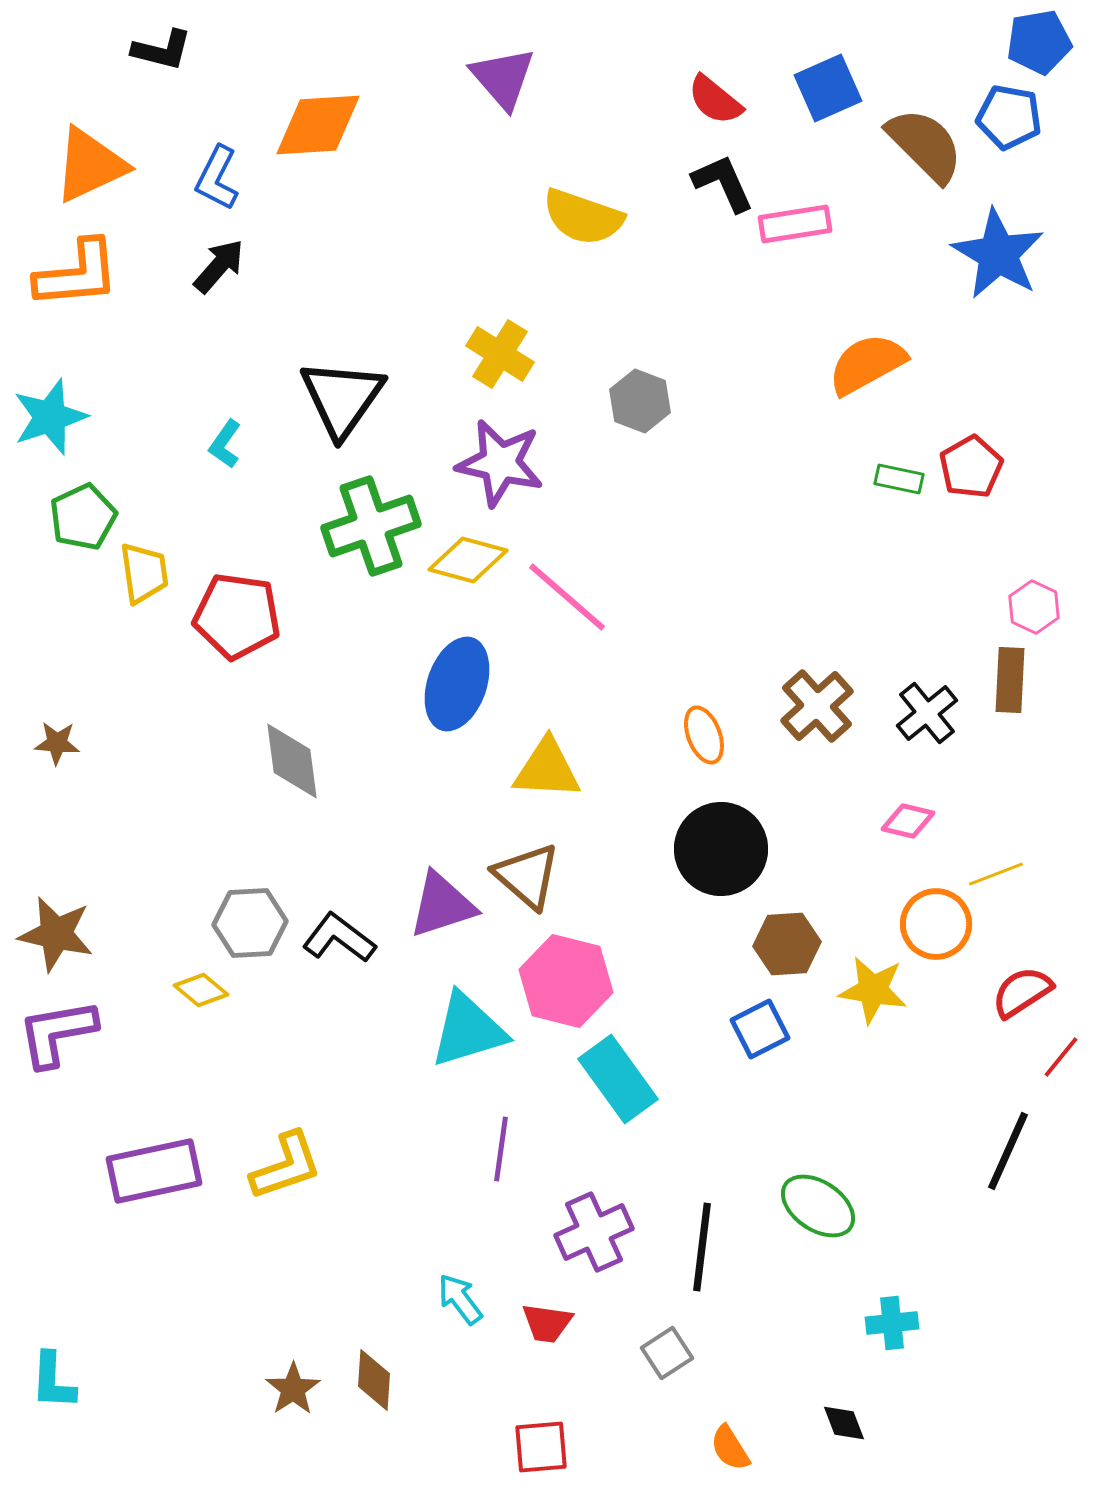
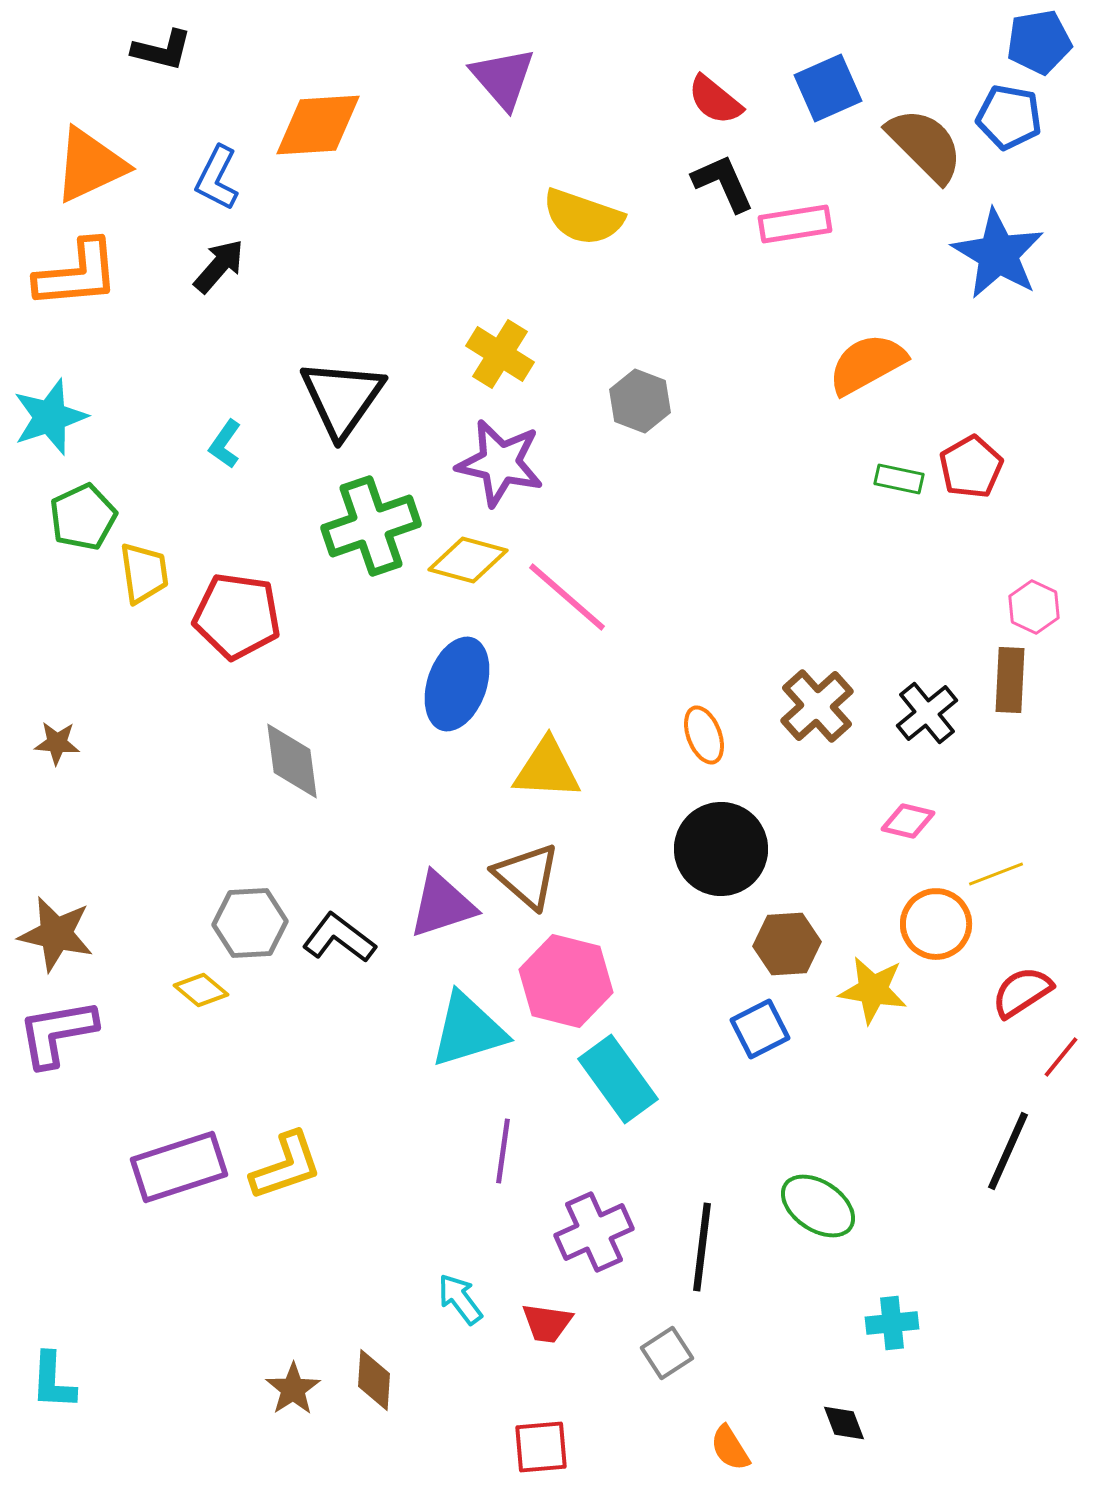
purple line at (501, 1149): moved 2 px right, 2 px down
purple rectangle at (154, 1171): moved 25 px right, 4 px up; rotated 6 degrees counterclockwise
